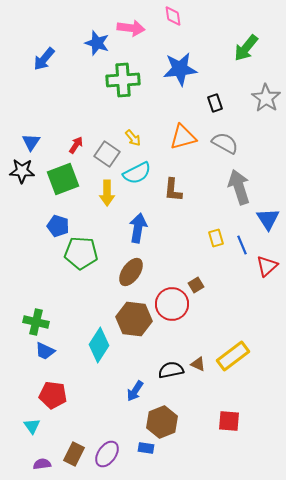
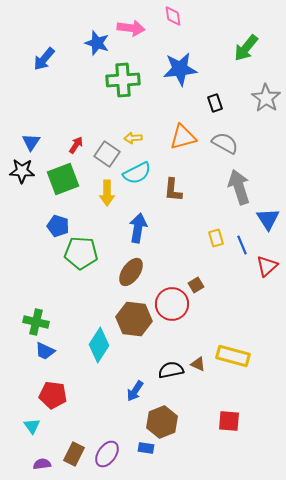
yellow arrow at (133, 138): rotated 126 degrees clockwise
yellow rectangle at (233, 356): rotated 52 degrees clockwise
